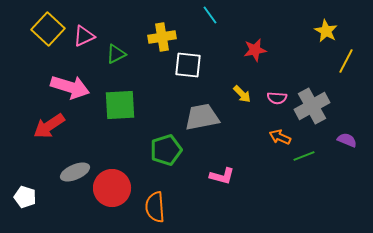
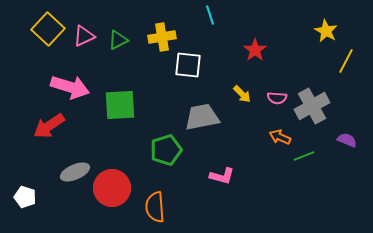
cyan line: rotated 18 degrees clockwise
red star: rotated 25 degrees counterclockwise
green triangle: moved 2 px right, 14 px up
